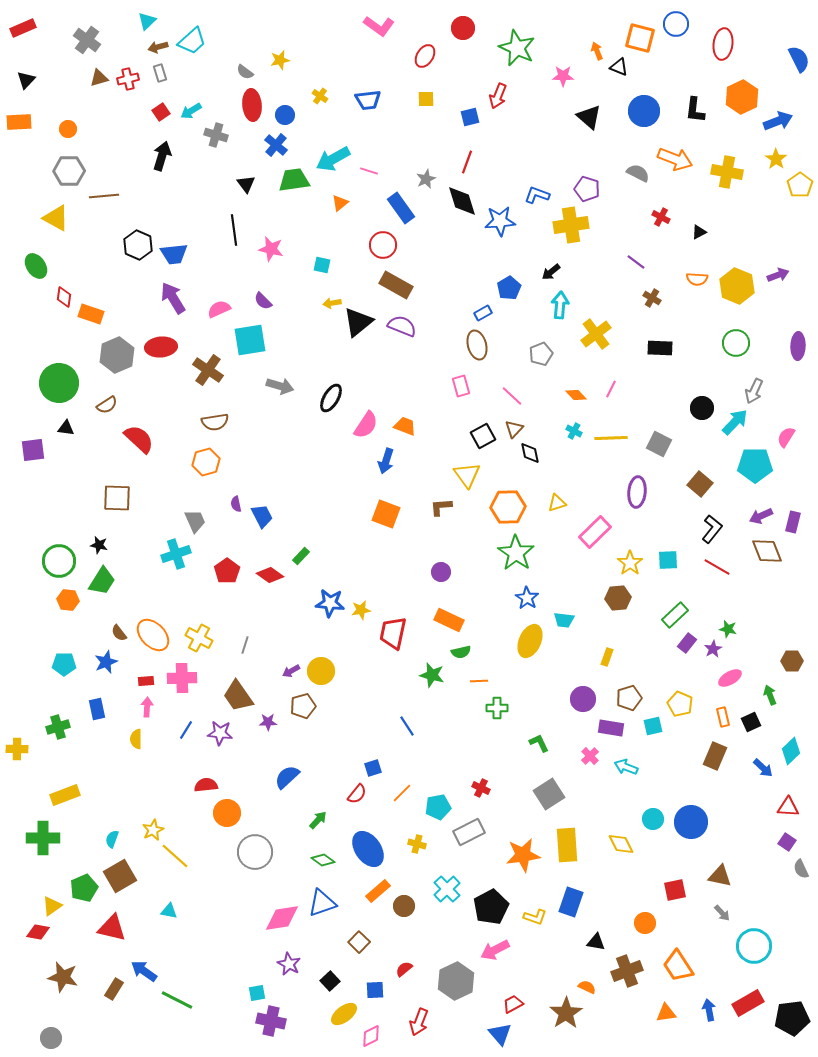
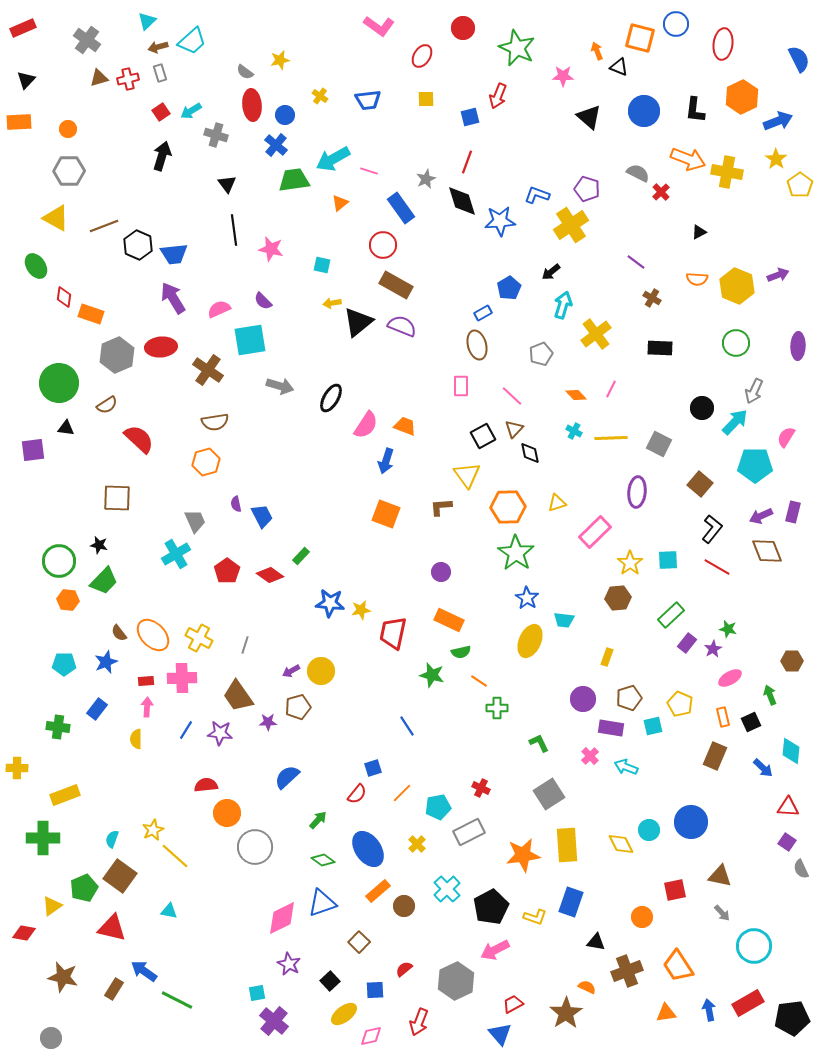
red ellipse at (425, 56): moved 3 px left
orange arrow at (675, 159): moved 13 px right
black triangle at (246, 184): moved 19 px left
brown line at (104, 196): moved 30 px down; rotated 16 degrees counterclockwise
red cross at (661, 217): moved 25 px up; rotated 18 degrees clockwise
yellow cross at (571, 225): rotated 24 degrees counterclockwise
cyan arrow at (560, 305): moved 3 px right; rotated 12 degrees clockwise
pink rectangle at (461, 386): rotated 15 degrees clockwise
purple rectangle at (793, 522): moved 10 px up
cyan cross at (176, 554): rotated 12 degrees counterclockwise
green trapezoid at (102, 581): moved 2 px right; rotated 12 degrees clockwise
green rectangle at (675, 615): moved 4 px left
orange line at (479, 681): rotated 36 degrees clockwise
brown pentagon at (303, 706): moved 5 px left, 1 px down
blue rectangle at (97, 709): rotated 50 degrees clockwise
green cross at (58, 727): rotated 25 degrees clockwise
yellow cross at (17, 749): moved 19 px down
cyan diamond at (791, 751): rotated 40 degrees counterclockwise
cyan circle at (653, 819): moved 4 px left, 11 px down
yellow cross at (417, 844): rotated 30 degrees clockwise
gray circle at (255, 852): moved 5 px up
brown square at (120, 876): rotated 24 degrees counterclockwise
pink diamond at (282, 918): rotated 18 degrees counterclockwise
orange circle at (645, 923): moved 3 px left, 6 px up
red diamond at (38, 932): moved 14 px left, 1 px down
purple cross at (271, 1021): moved 3 px right; rotated 28 degrees clockwise
pink diamond at (371, 1036): rotated 15 degrees clockwise
